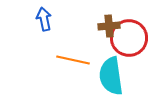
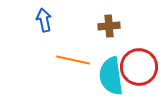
blue arrow: moved 1 px down
red circle: moved 10 px right, 29 px down
